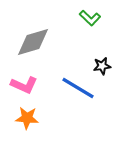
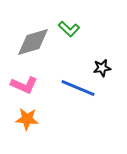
green L-shape: moved 21 px left, 11 px down
black star: moved 2 px down
blue line: rotated 8 degrees counterclockwise
orange star: moved 1 px down
